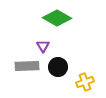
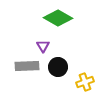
green diamond: moved 1 px right
